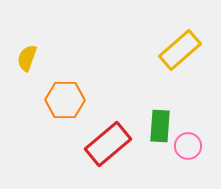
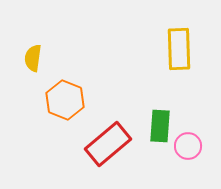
yellow rectangle: moved 1 px left, 1 px up; rotated 51 degrees counterclockwise
yellow semicircle: moved 6 px right; rotated 12 degrees counterclockwise
orange hexagon: rotated 21 degrees clockwise
